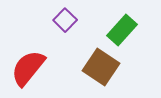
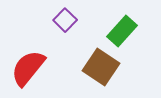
green rectangle: moved 1 px down
